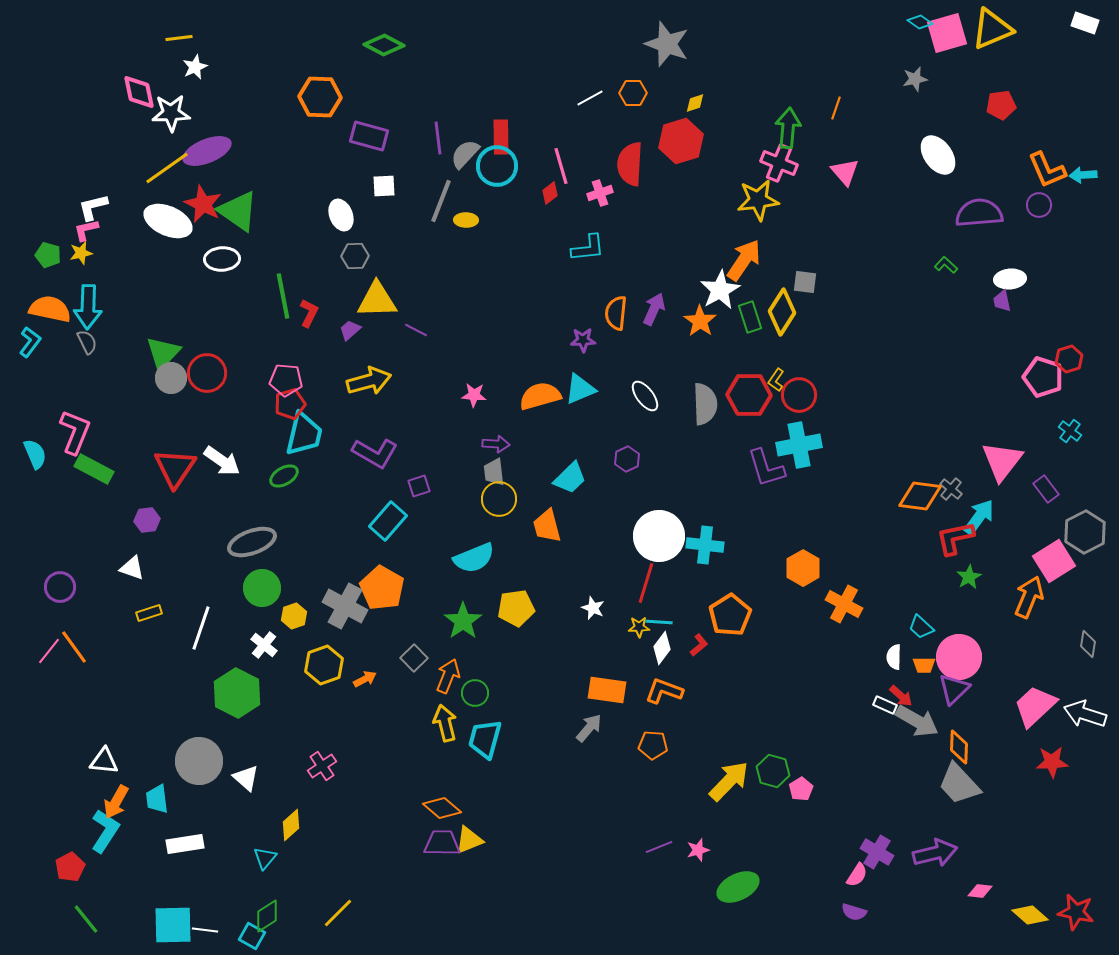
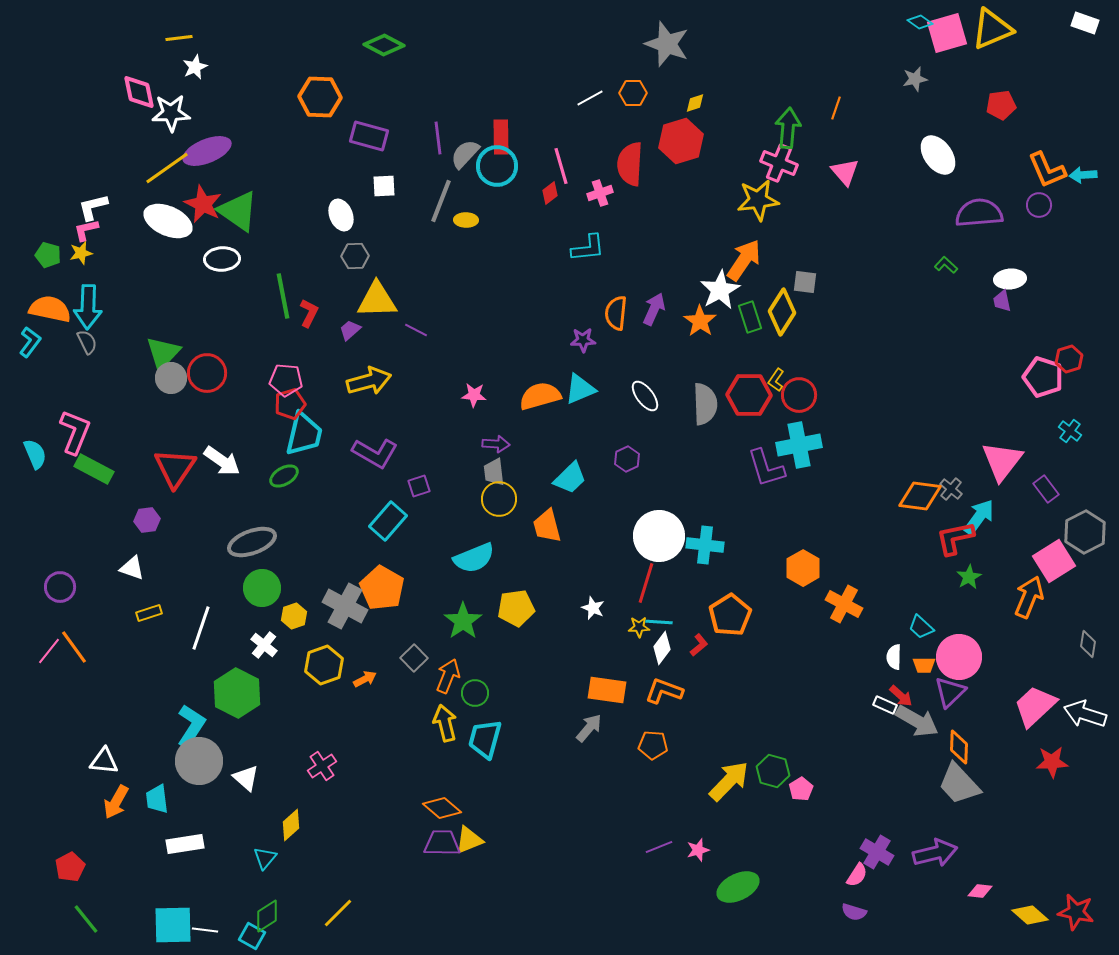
purple triangle at (954, 689): moved 4 px left, 3 px down
cyan L-shape at (105, 831): moved 86 px right, 105 px up
